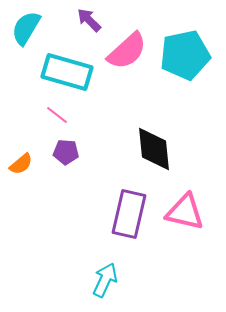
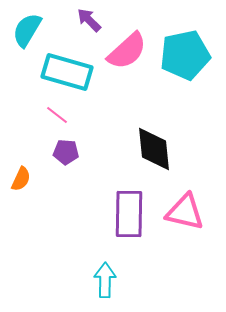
cyan semicircle: moved 1 px right, 2 px down
orange semicircle: moved 15 px down; rotated 25 degrees counterclockwise
purple rectangle: rotated 12 degrees counterclockwise
cyan arrow: rotated 24 degrees counterclockwise
